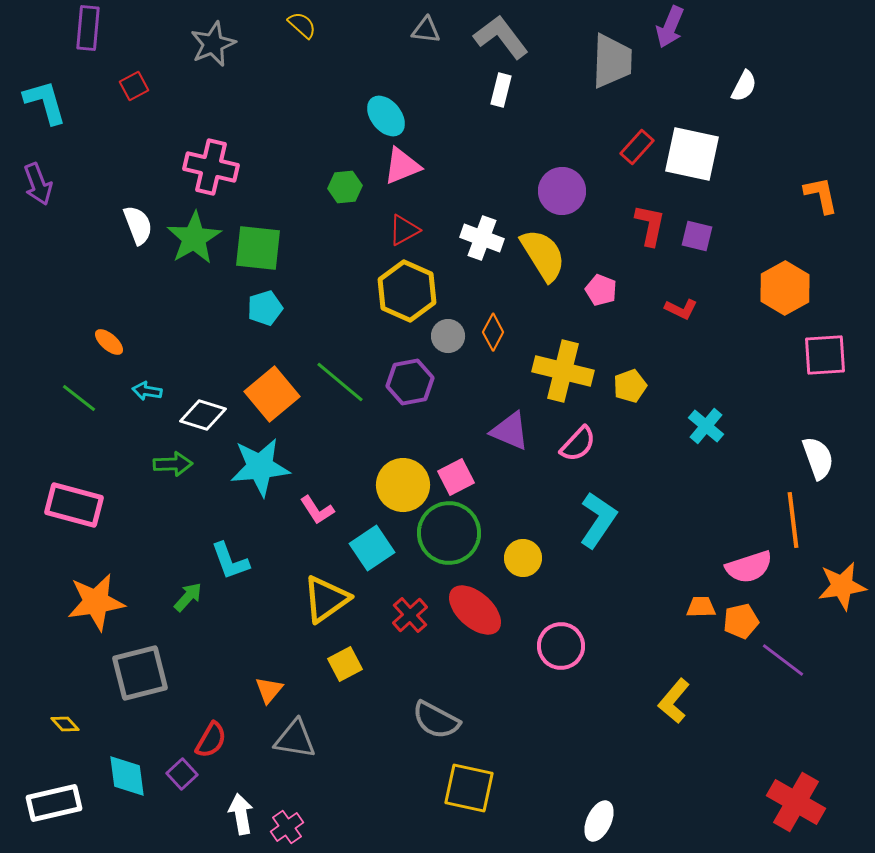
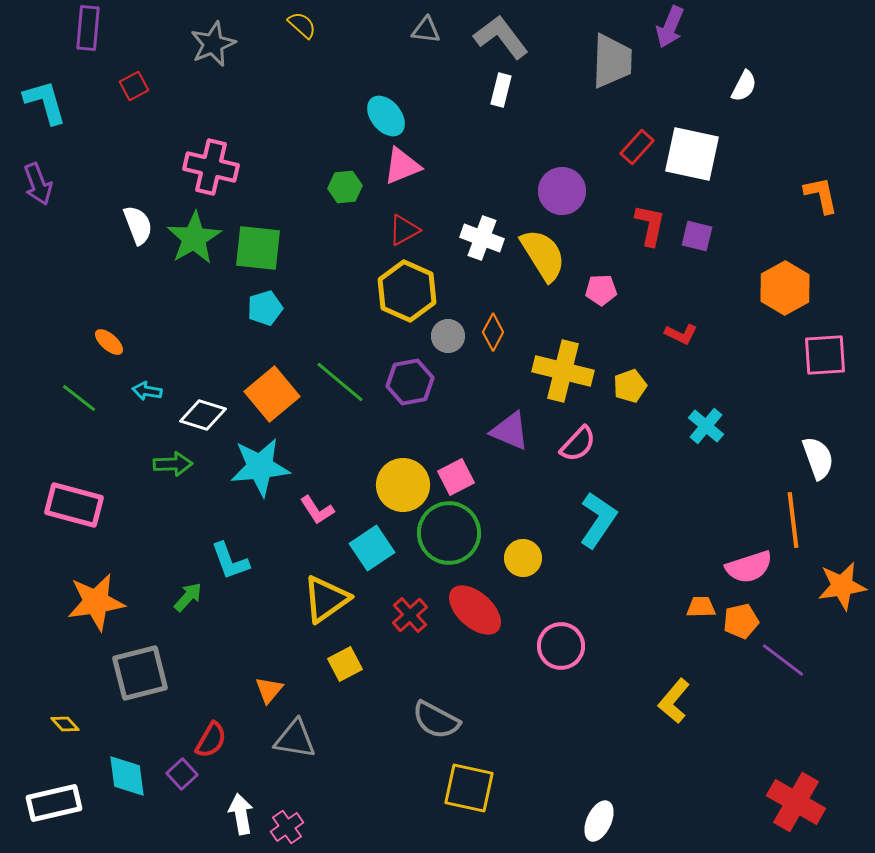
pink pentagon at (601, 290): rotated 24 degrees counterclockwise
red L-shape at (681, 309): moved 25 px down
